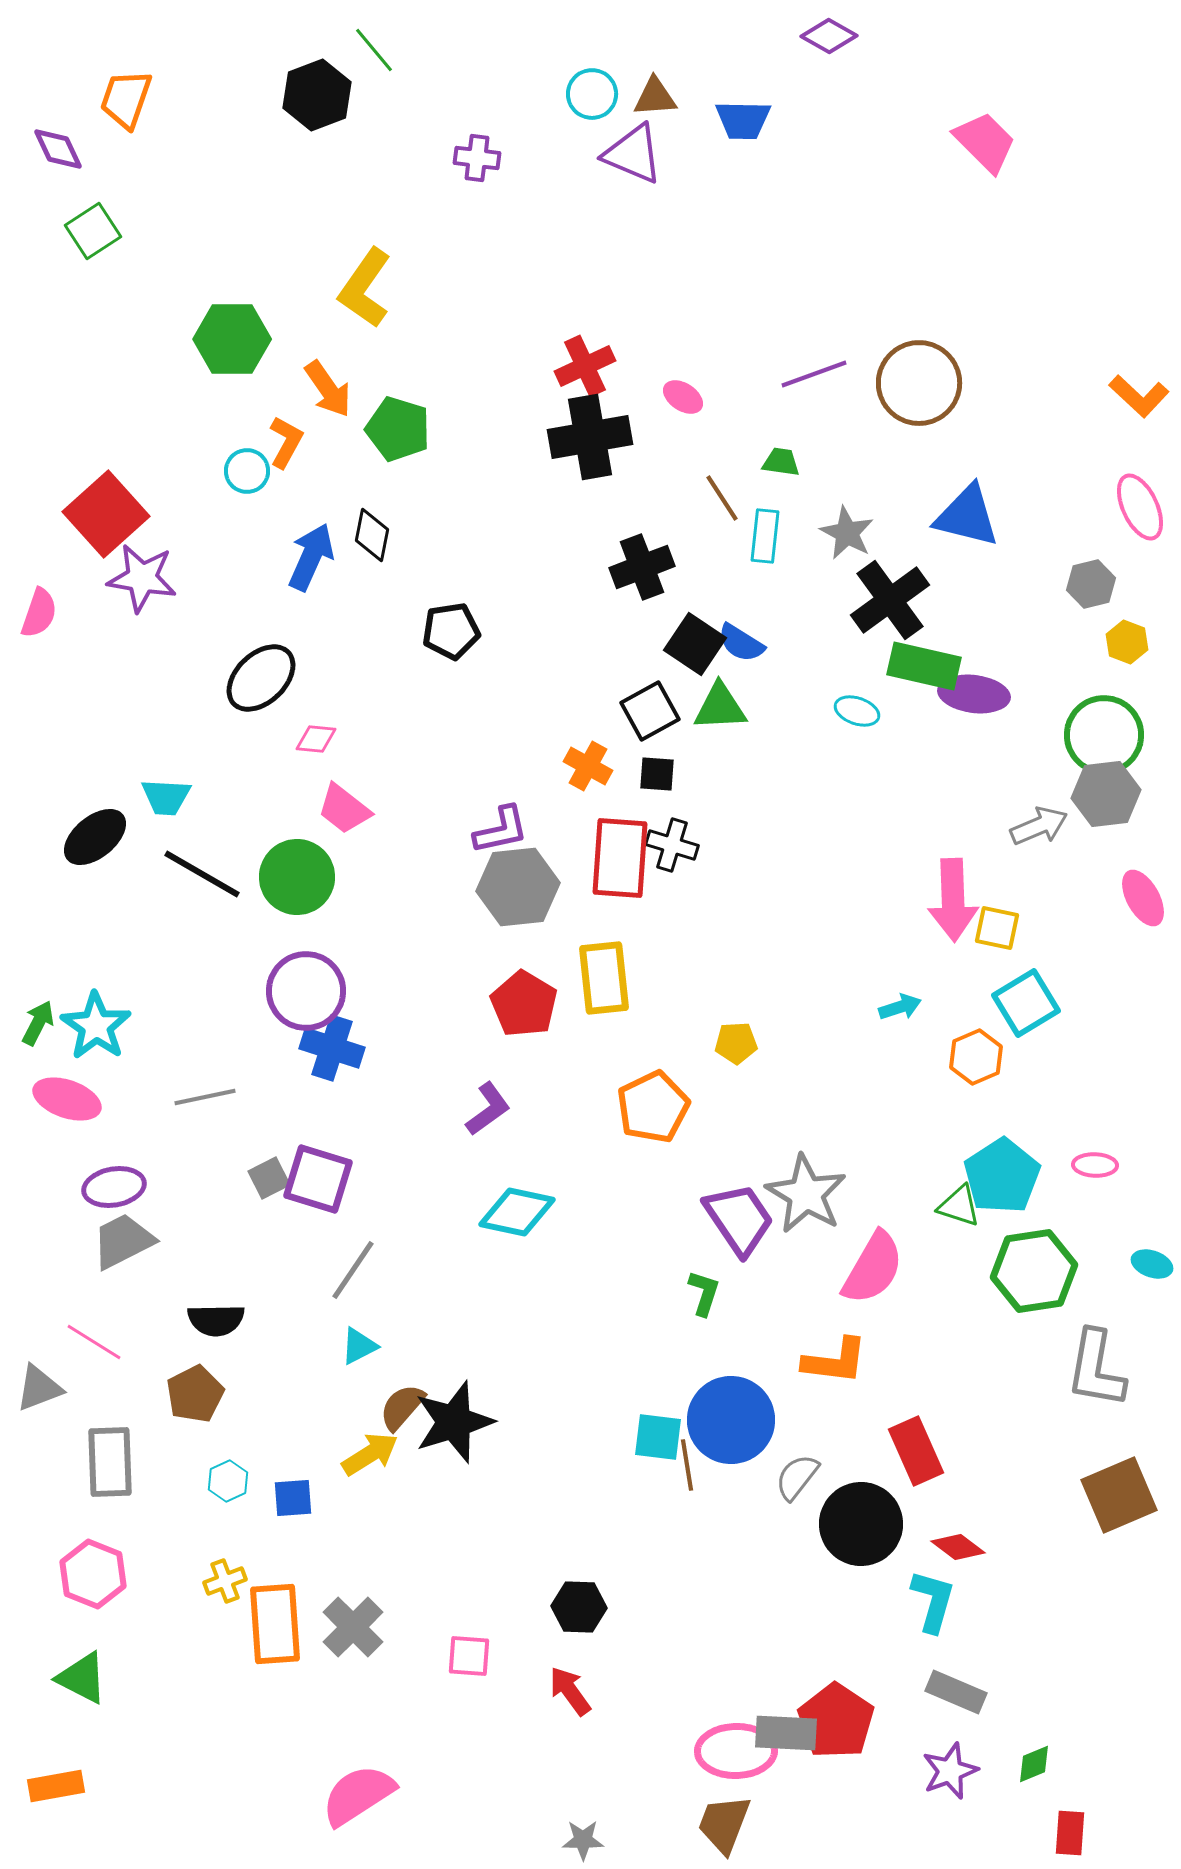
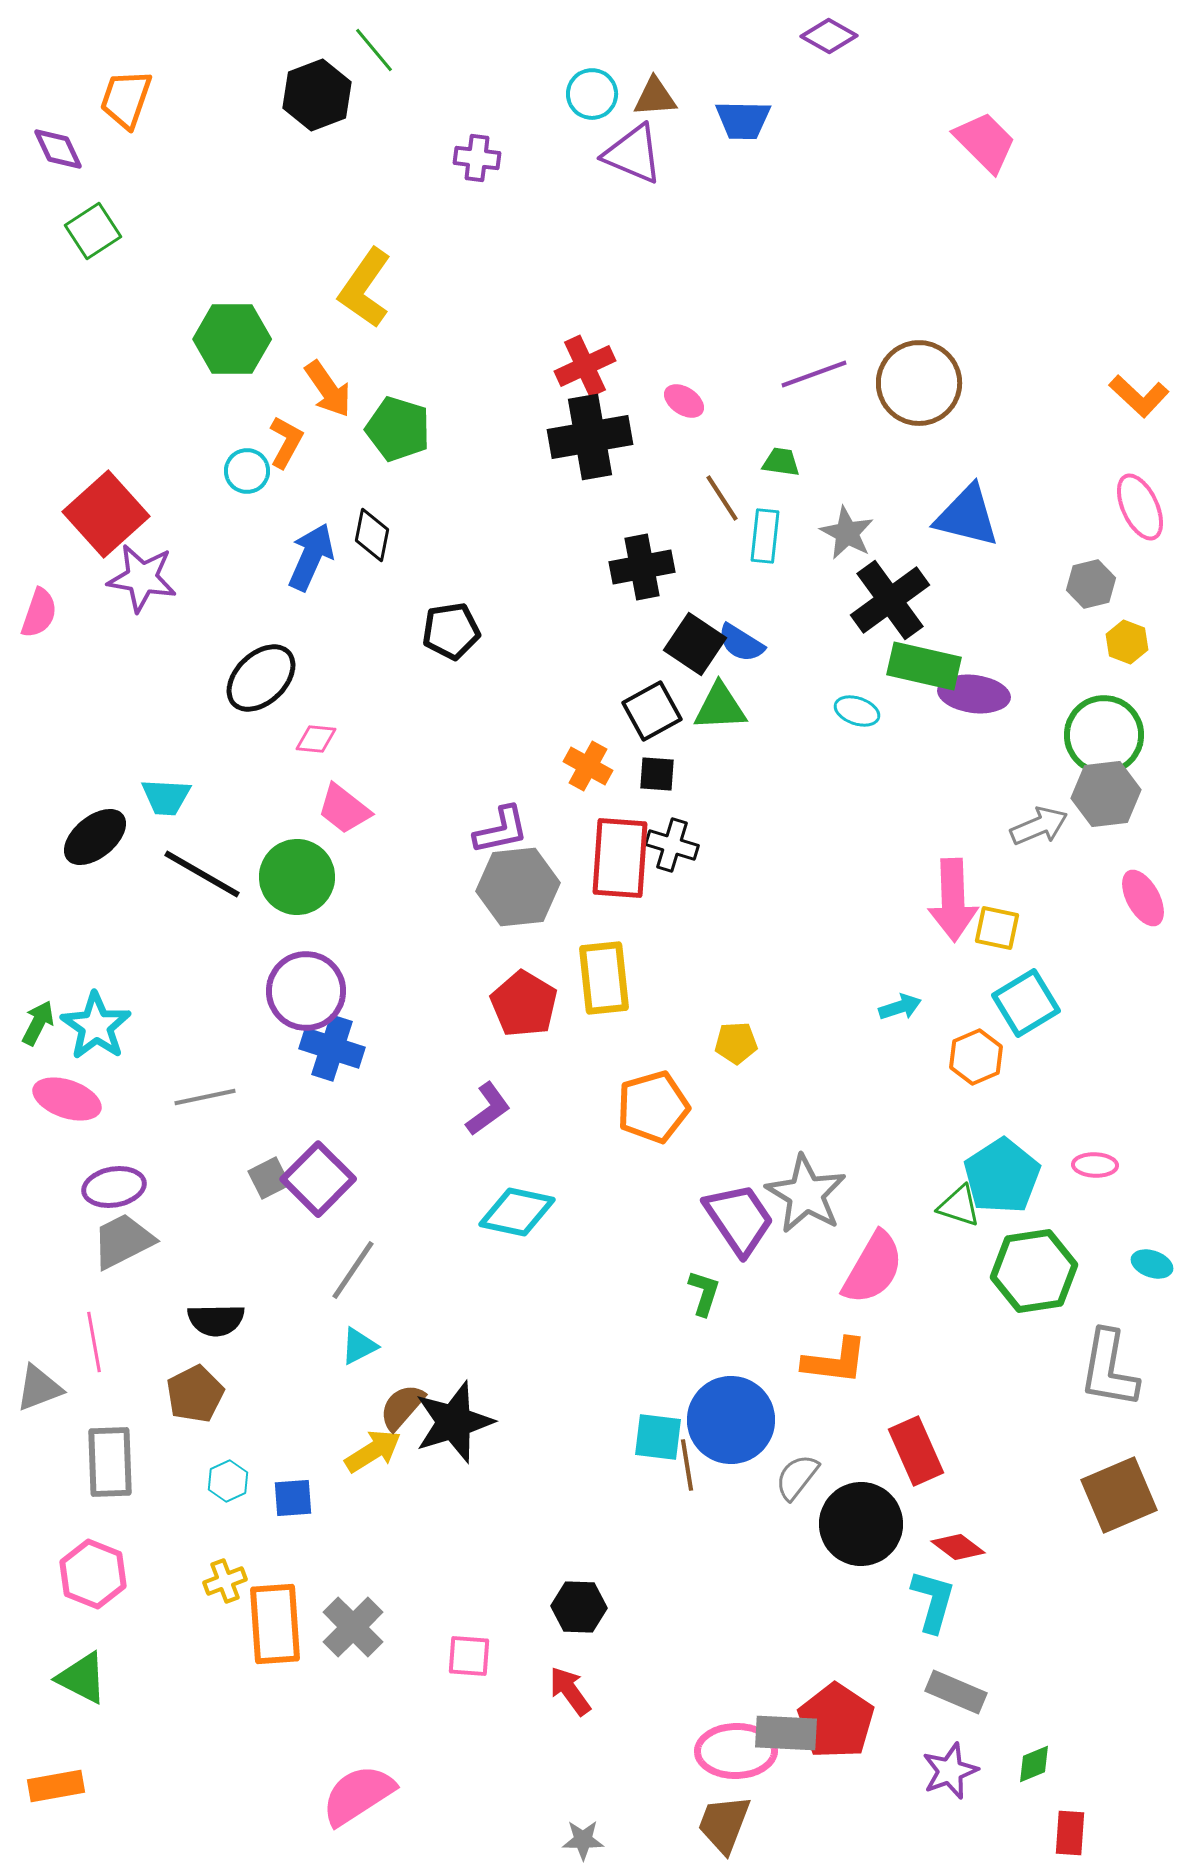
pink ellipse at (683, 397): moved 1 px right, 4 px down
black cross at (642, 567): rotated 10 degrees clockwise
black square at (650, 711): moved 2 px right
orange pentagon at (653, 1107): rotated 10 degrees clockwise
purple square at (318, 1179): rotated 28 degrees clockwise
pink line at (94, 1342): rotated 48 degrees clockwise
gray L-shape at (1096, 1369): moved 13 px right
yellow arrow at (370, 1454): moved 3 px right, 3 px up
